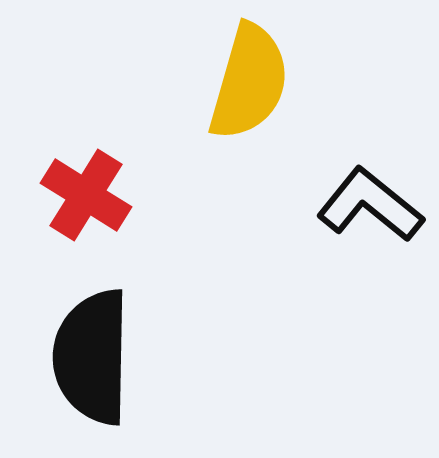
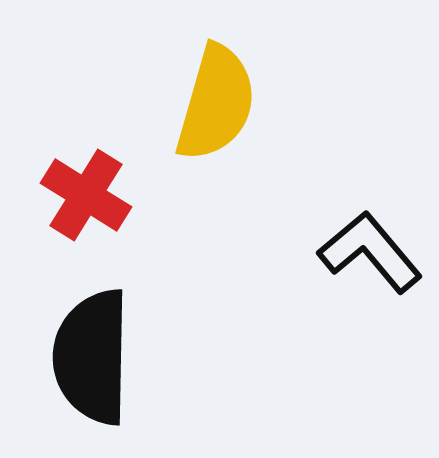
yellow semicircle: moved 33 px left, 21 px down
black L-shape: moved 47 px down; rotated 11 degrees clockwise
